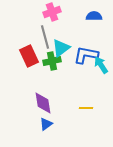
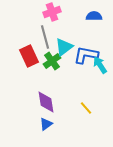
cyan triangle: moved 3 px right, 1 px up
green cross: rotated 24 degrees counterclockwise
cyan arrow: moved 1 px left
purple diamond: moved 3 px right, 1 px up
yellow line: rotated 48 degrees clockwise
